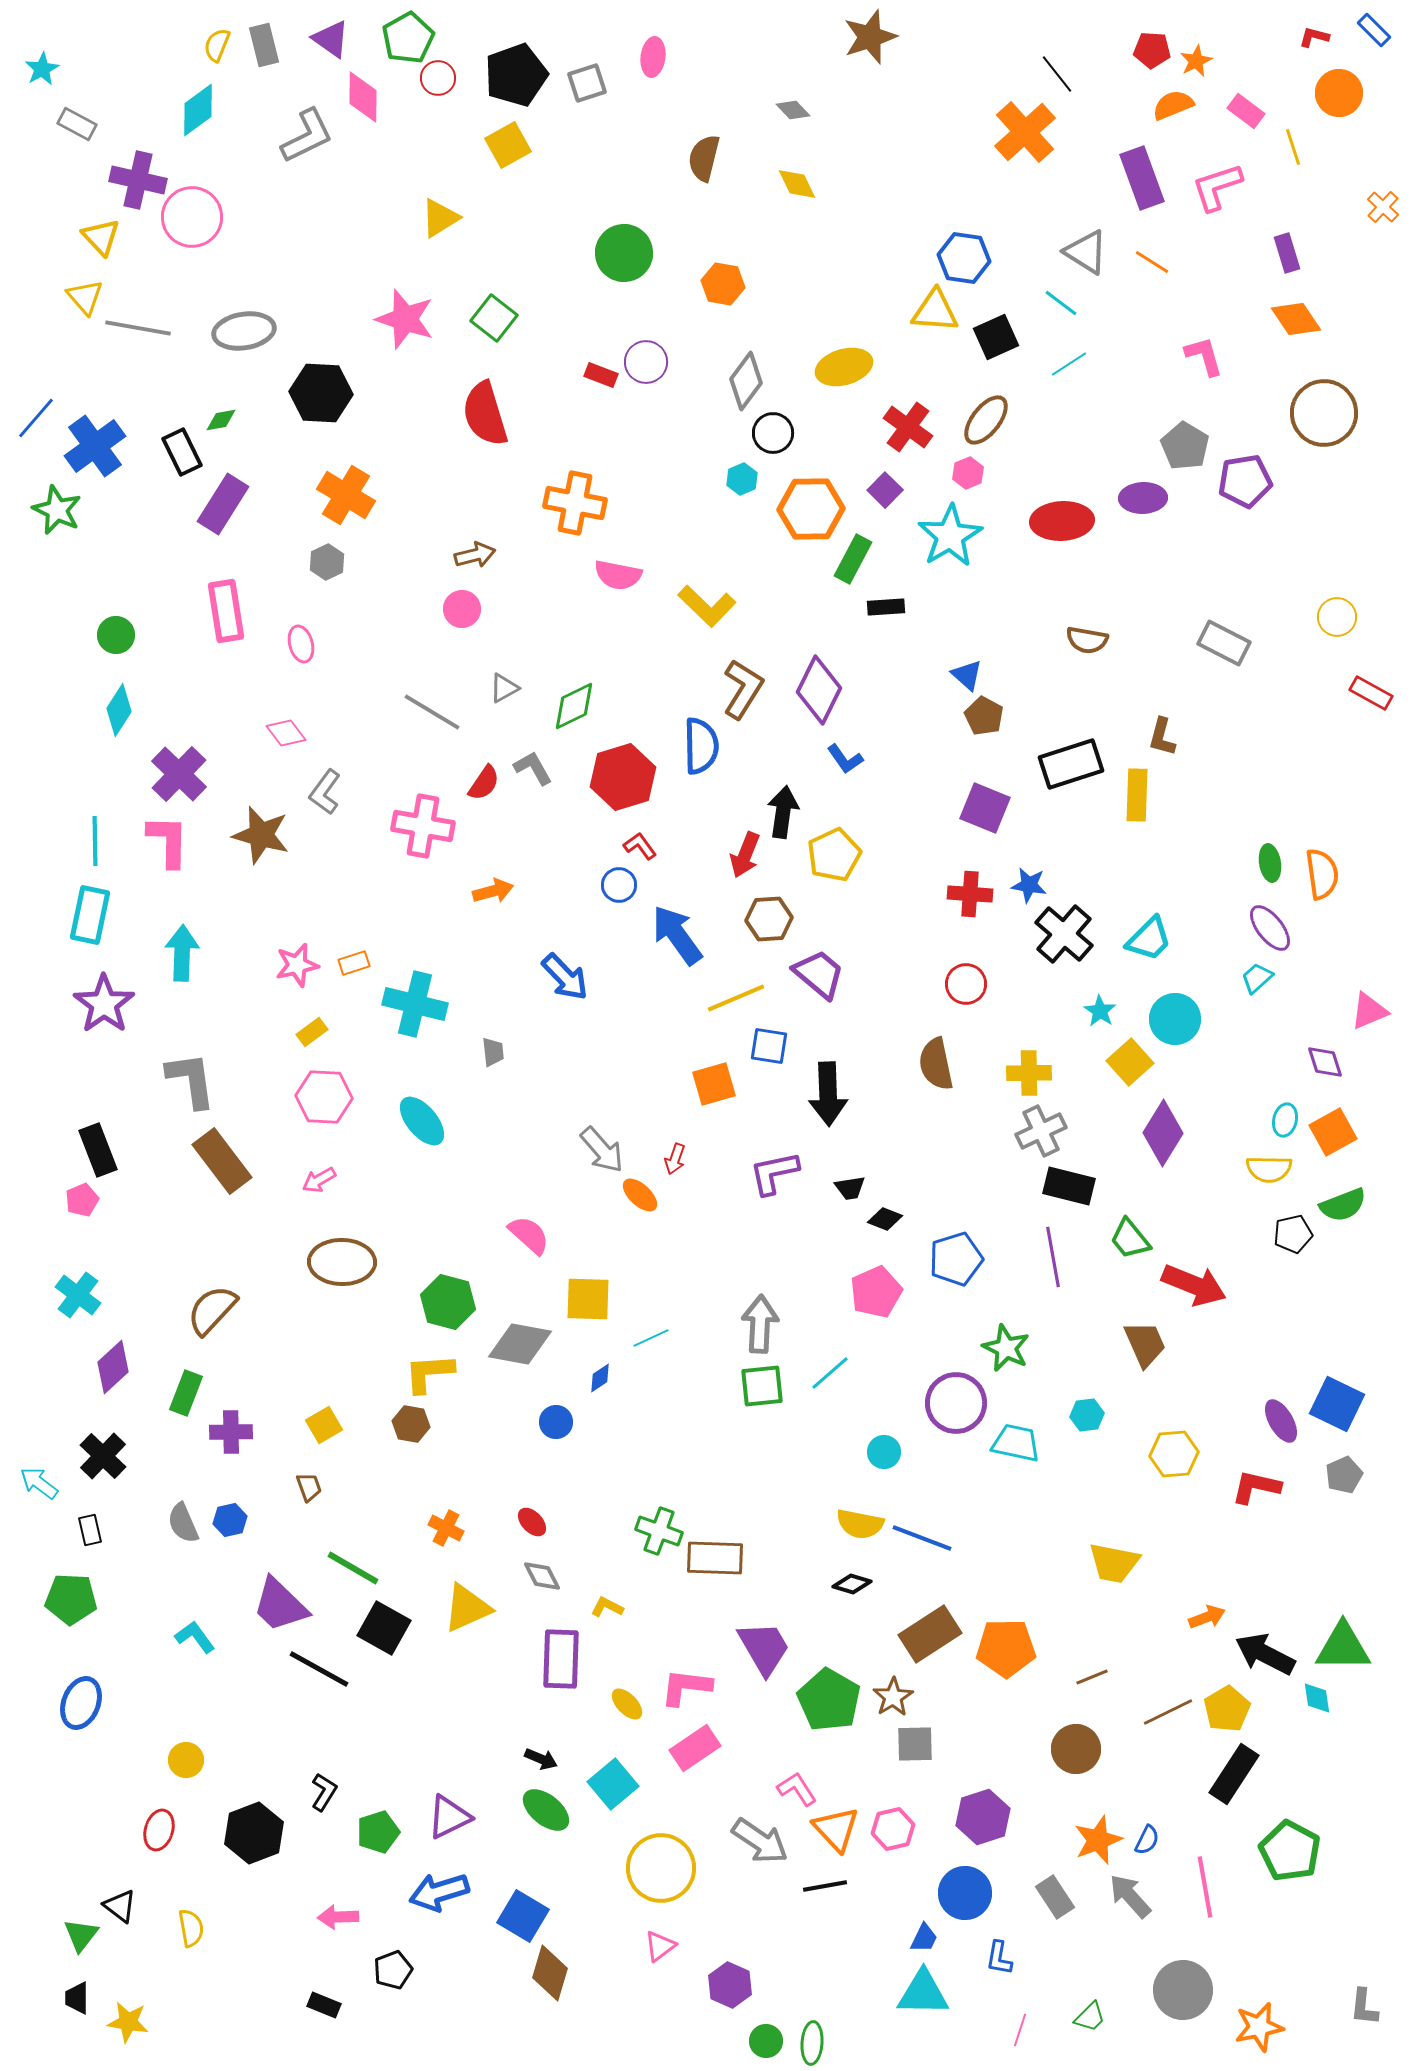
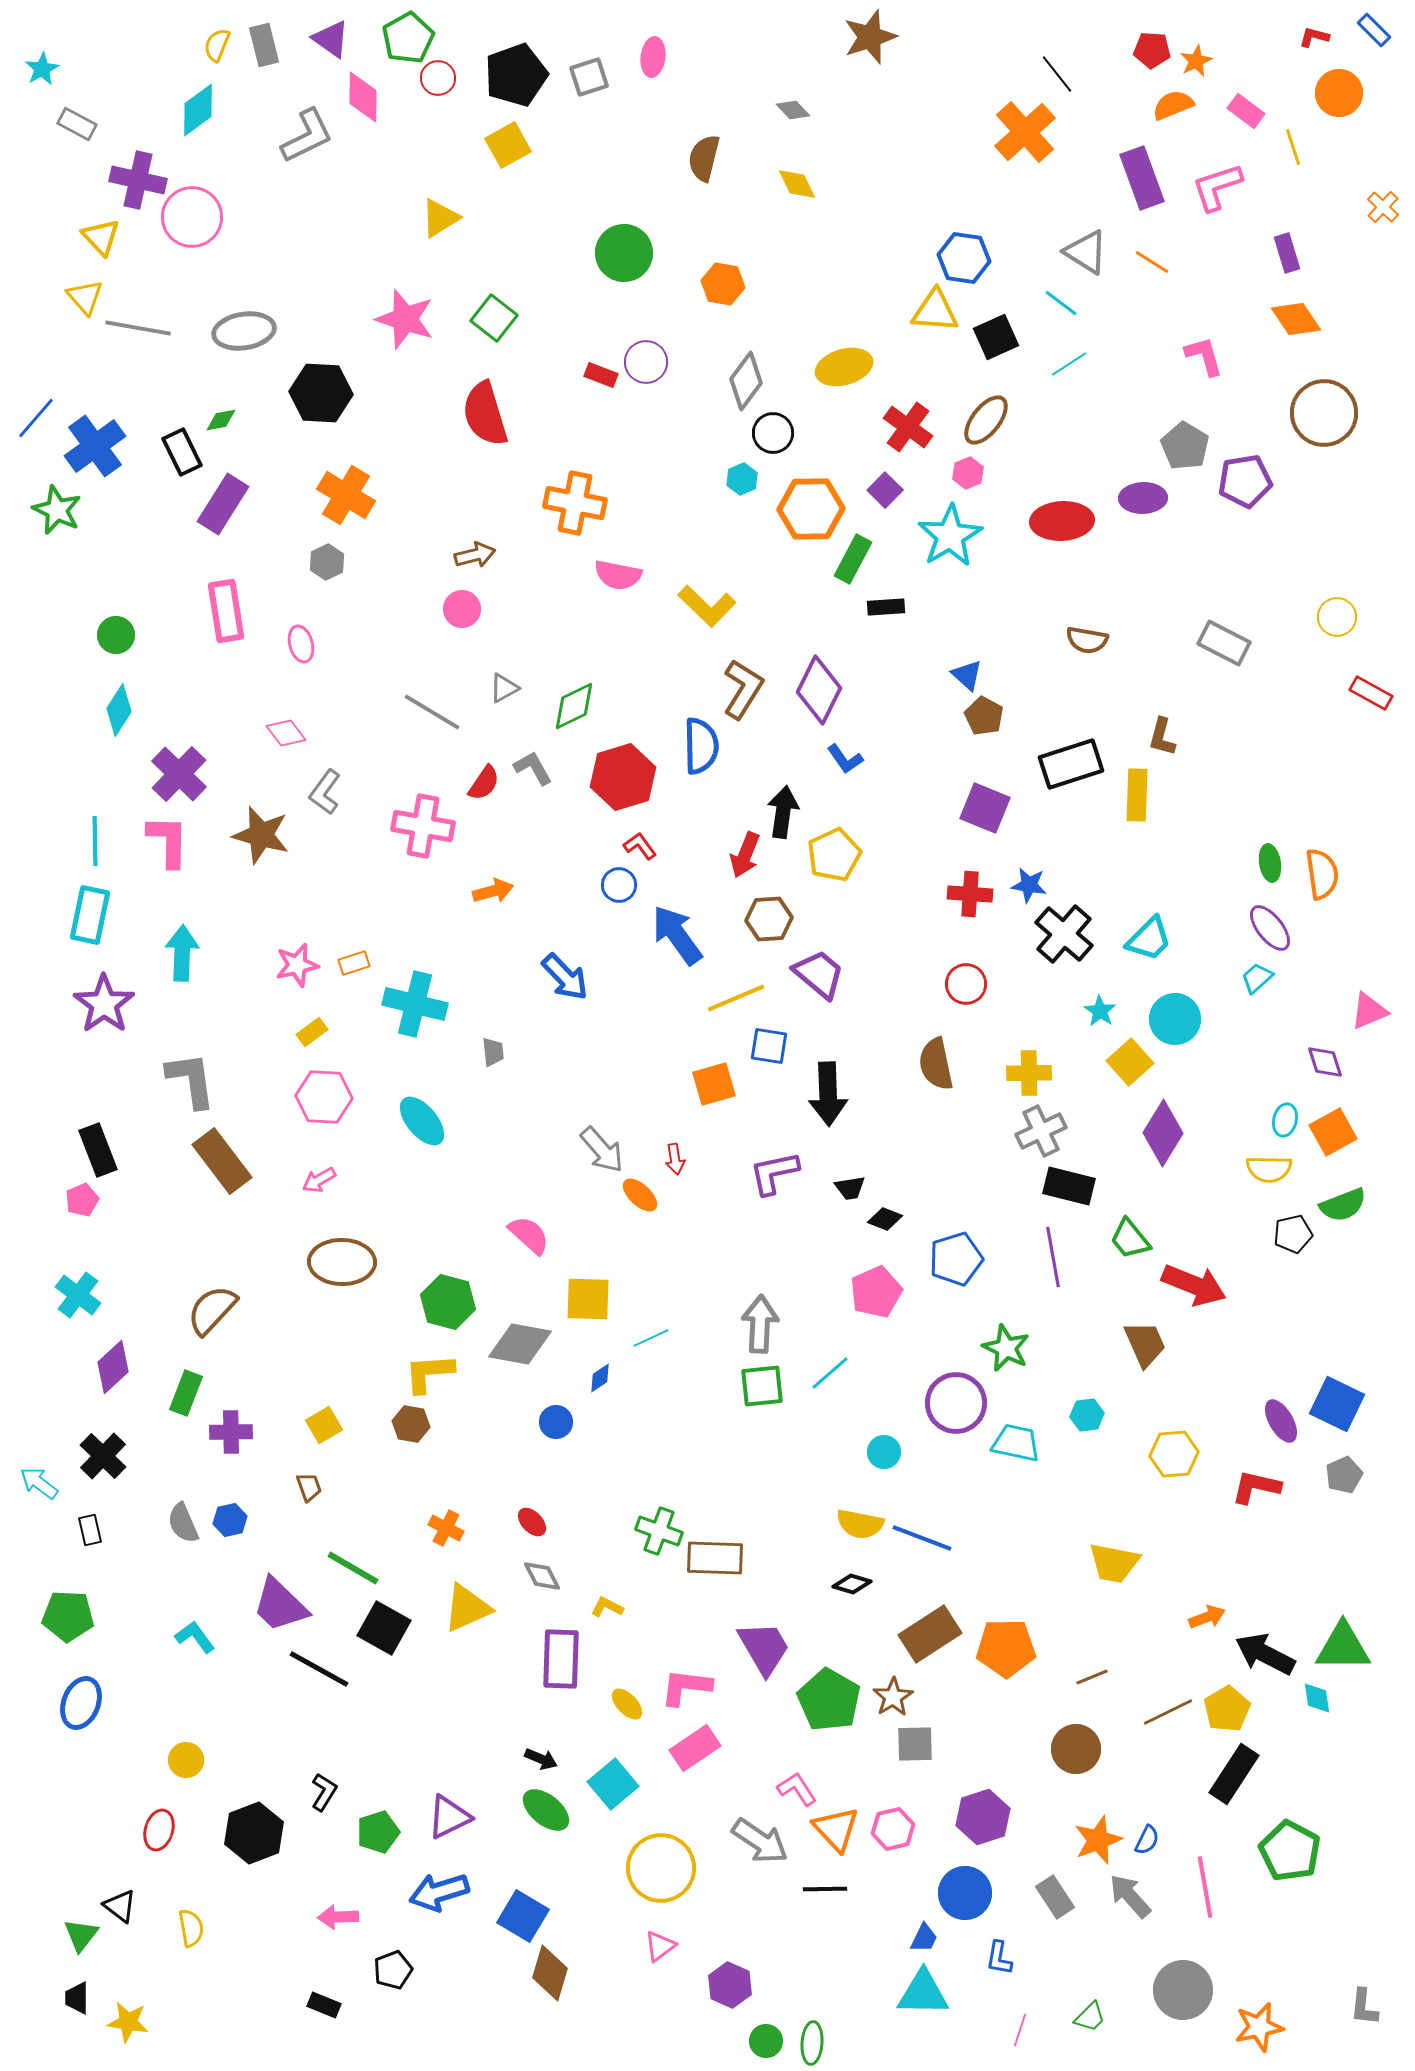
gray square at (587, 83): moved 2 px right, 6 px up
red arrow at (675, 1159): rotated 28 degrees counterclockwise
green pentagon at (71, 1599): moved 3 px left, 17 px down
black line at (825, 1886): moved 3 px down; rotated 9 degrees clockwise
